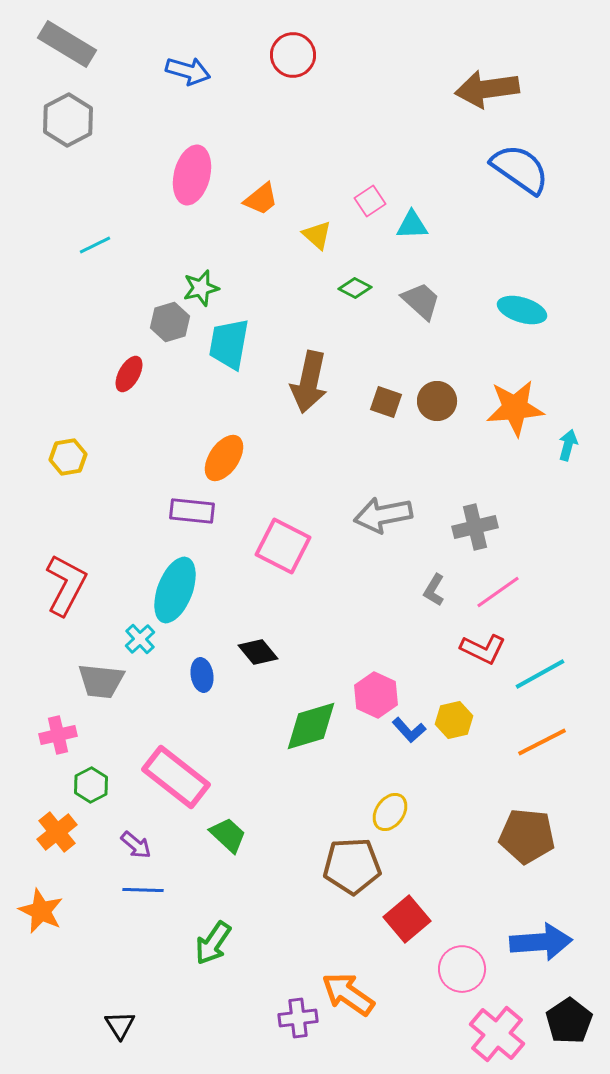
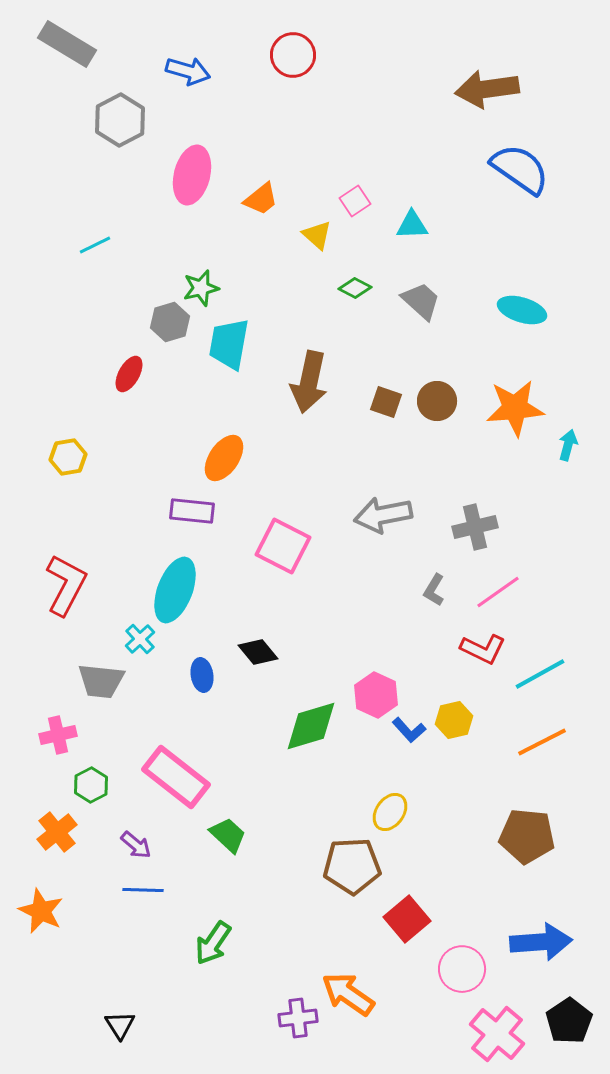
gray hexagon at (68, 120): moved 52 px right
pink square at (370, 201): moved 15 px left
